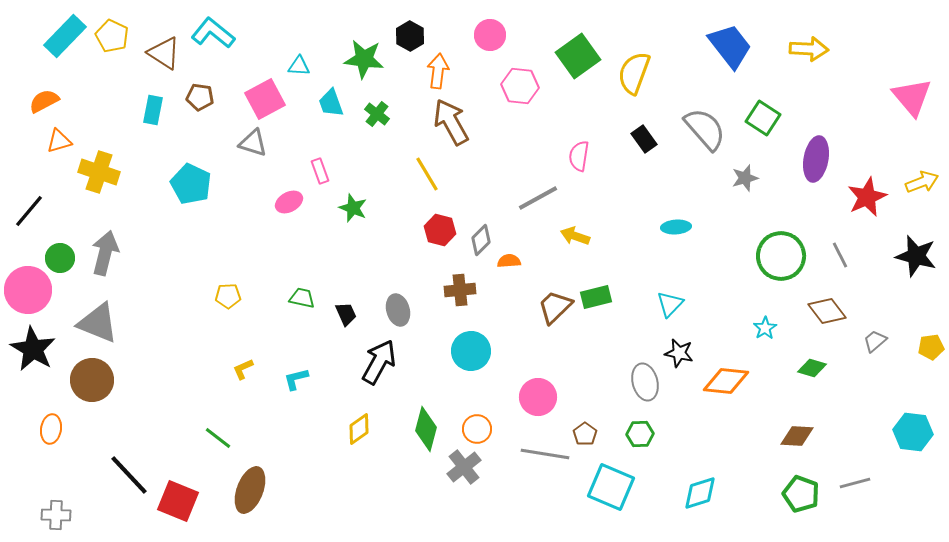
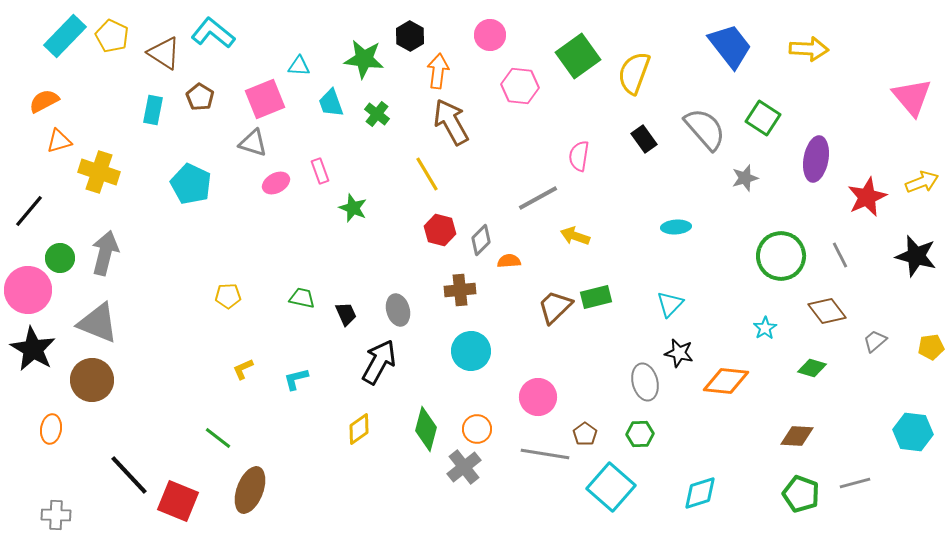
brown pentagon at (200, 97): rotated 24 degrees clockwise
pink square at (265, 99): rotated 6 degrees clockwise
pink ellipse at (289, 202): moved 13 px left, 19 px up
cyan square at (611, 487): rotated 18 degrees clockwise
